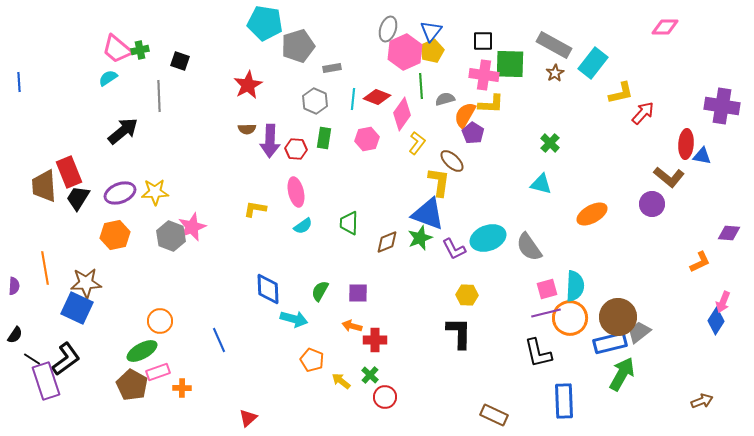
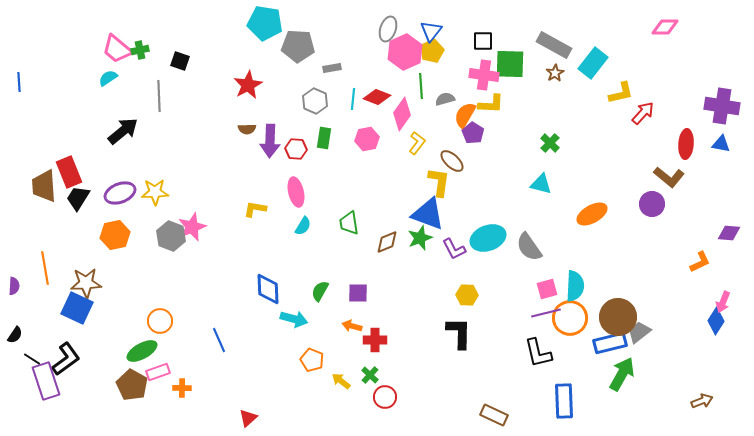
gray pentagon at (298, 46): rotated 20 degrees clockwise
blue triangle at (702, 156): moved 19 px right, 12 px up
green trapezoid at (349, 223): rotated 10 degrees counterclockwise
cyan semicircle at (303, 226): rotated 24 degrees counterclockwise
